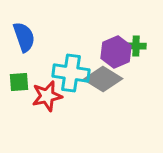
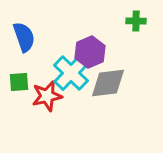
green cross: moved 25 px up
purple hexagon: moved 26 px left
cyan cross: rotated 36 degrees clockwise
gray diamond: moved 5 px right, 4 px down; rotated 39 degrees counterclockwise
